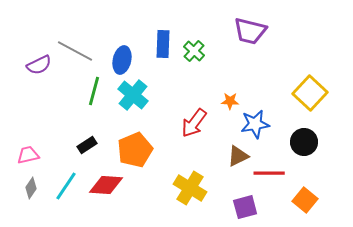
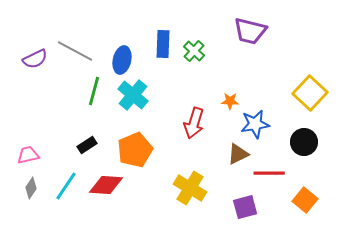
purple semicircle: moved 4 px left, 6 px up
red arrow: rotated 20 degrees counterclockwise
brown triangle: moved 2 px up
